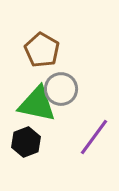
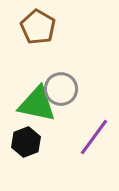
brown pentagon: moved 4 px left, 23 px up
